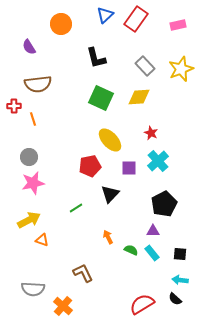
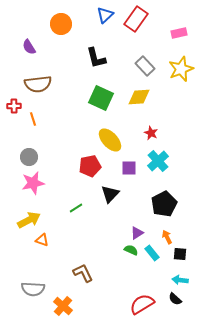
pink rectangle: moved 1 px right, 8 px down
purple triangle: moved 16 px left, 2 px down; rotated 32 degrees counterclockwise
orange arrow: moved 59 px right
